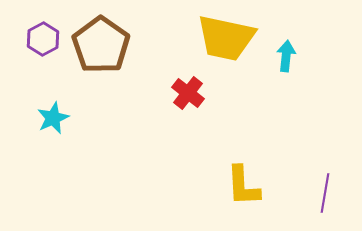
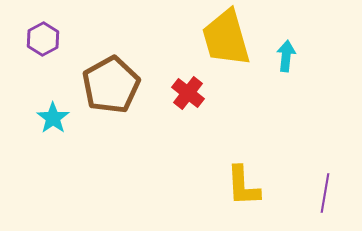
yellow trapezoid: rotated 62 degrees clockwise
brown pentagon: moved 10 px right, 40 px down; rotated 8 degrees clockwise
cyan star: rotated 12 degrees counterclockwise
